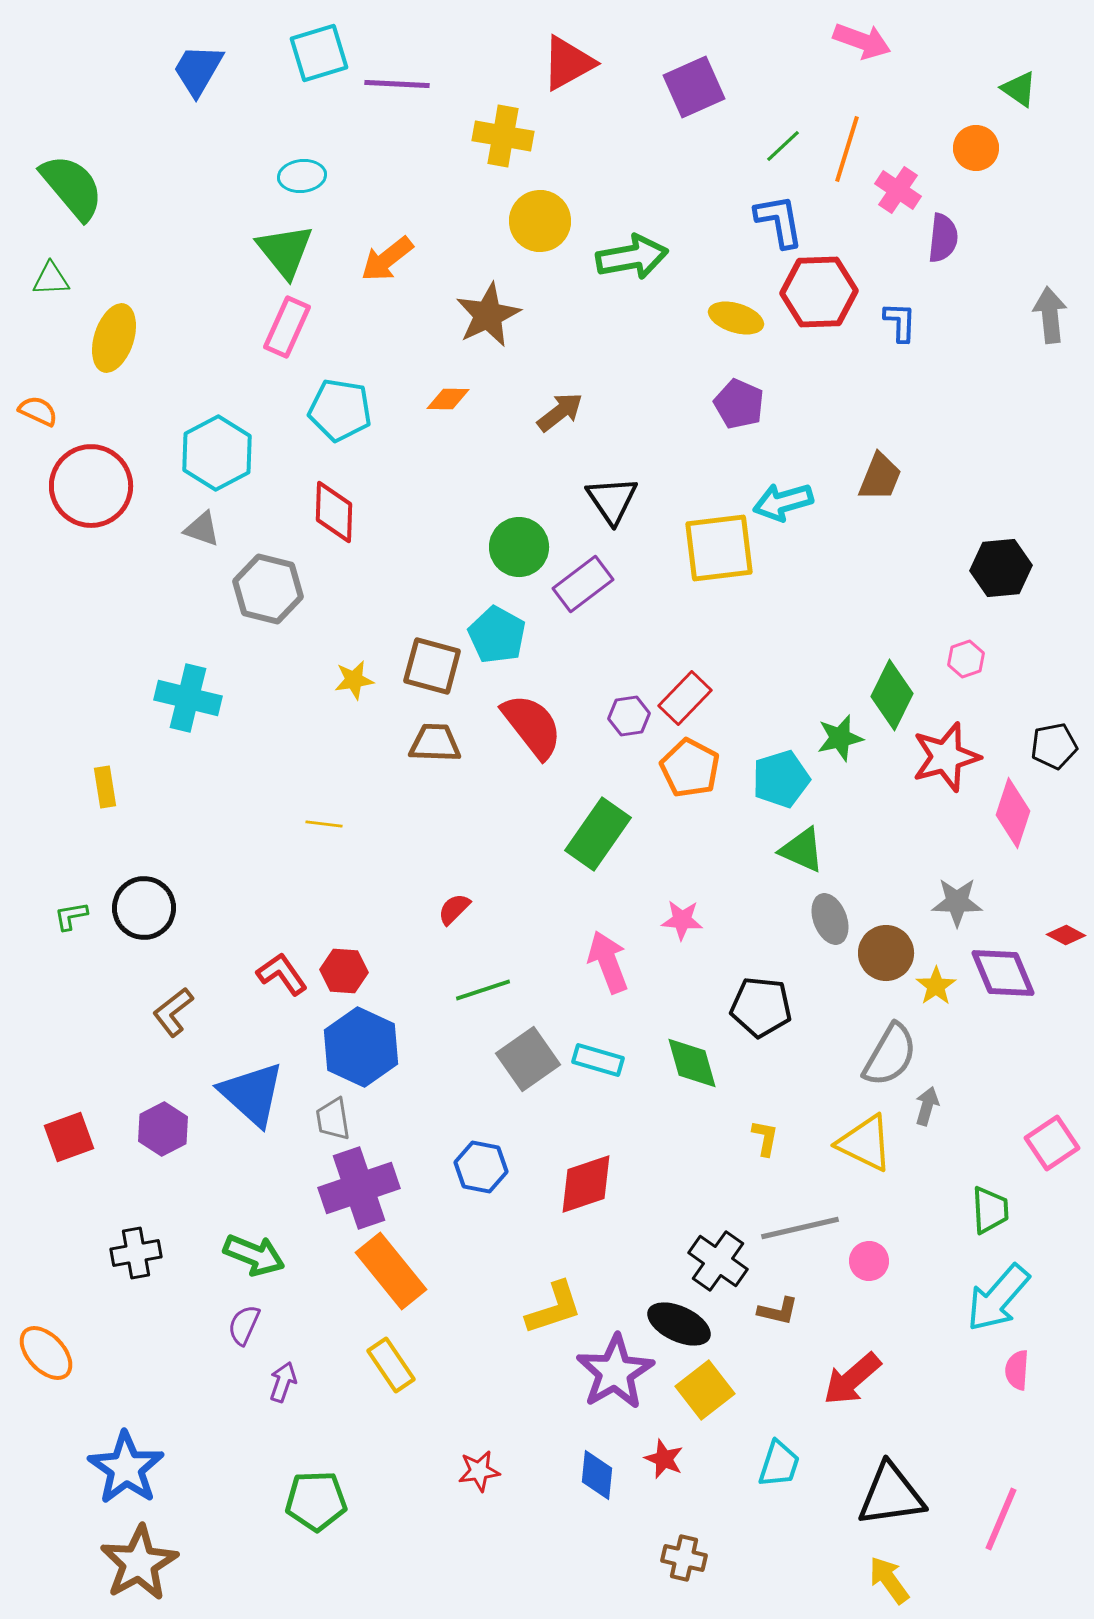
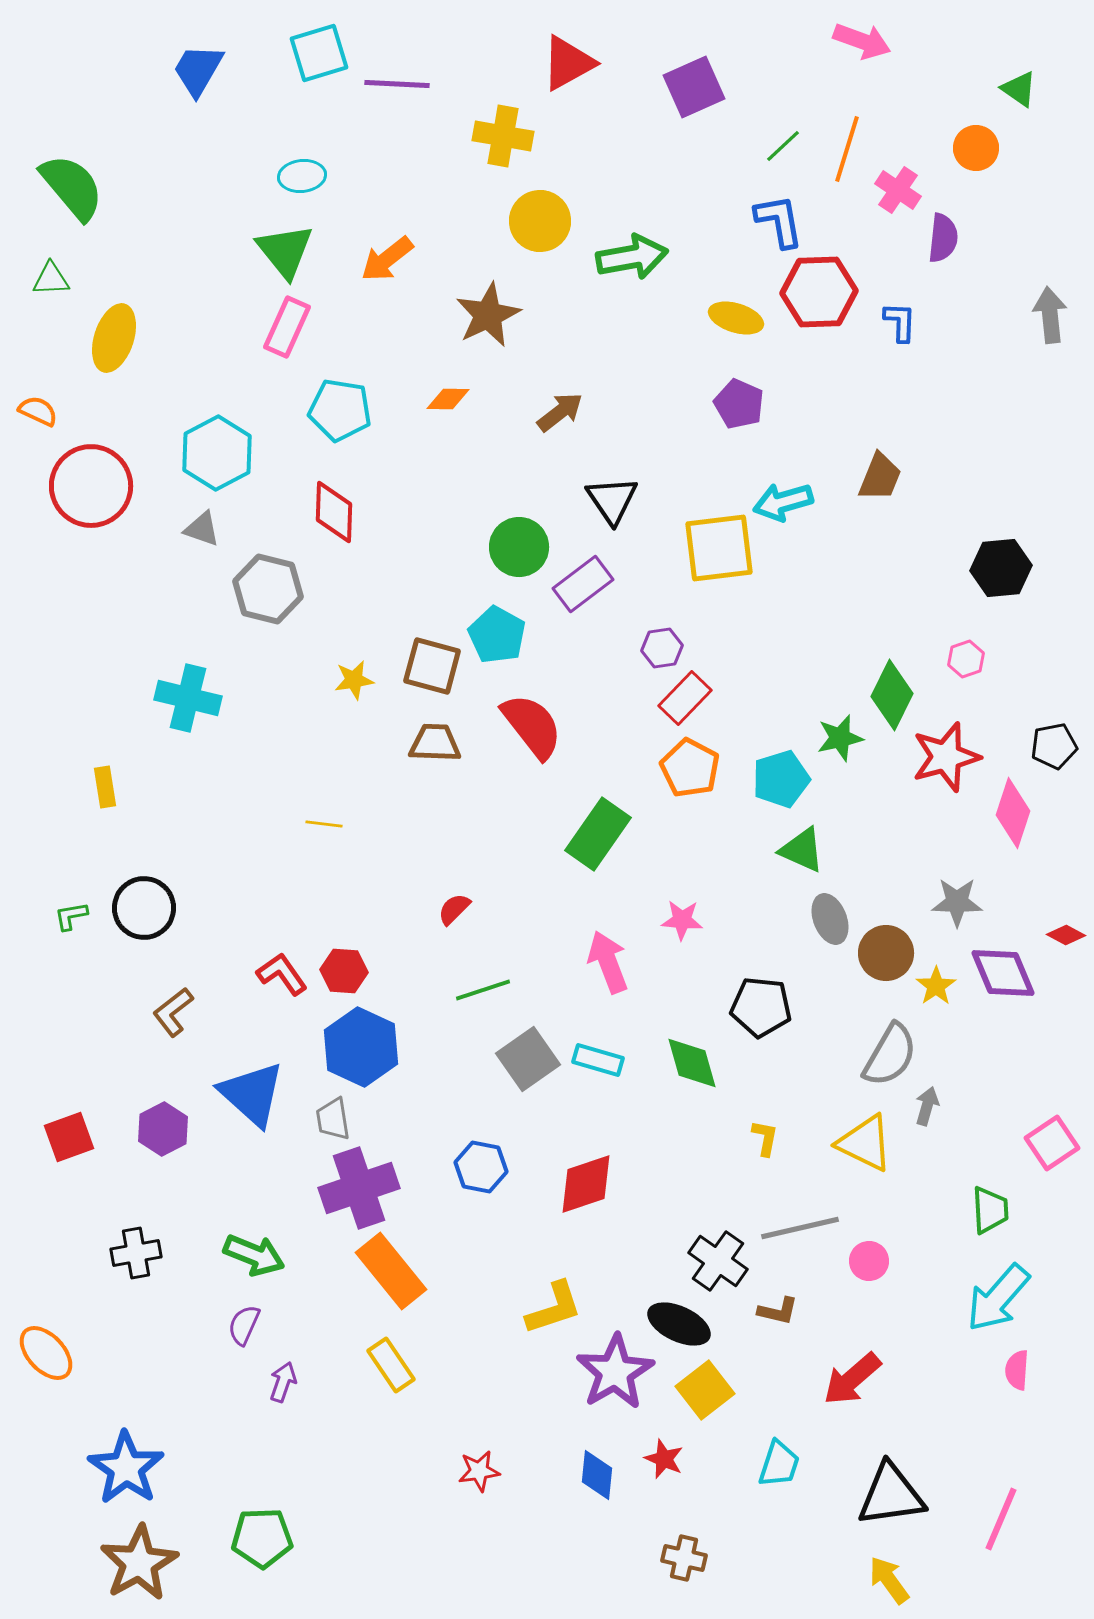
purple hexagon at (629, 716): moved 33 px right, 68 px up
green pentagon at (316, 1501): moved 54 px left, 37 px down
